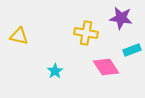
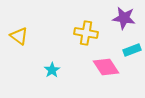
purple star: moved 3 px right
yellow triangle: rotated 24 degrees clockwise
cyan star: moved 3 px left, 1 px up
